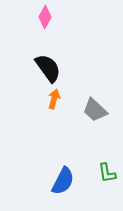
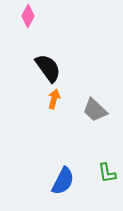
pink diamond: moved 17 px left, 1 px up
